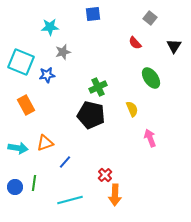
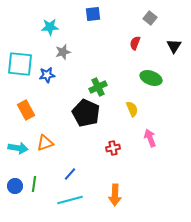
red semicircle: rotated 64 degrees clockwise
cyan square: moved 1 px left, 2 px down; rotated 16 degrees counterclockwise
green ellipse: rotated 35 degrees counterclockwise
orange rectangle: moved 5 px down
black pentagon: moved 5 px left, 2 px up; rotated 12 degrees clockwise
blue line: moved 5 px right, 12 px down
red cross: moved 8 px right, 27 px up; rotated 32 degrees clockwise
green line: moved 1 px down
blue circle: moved 1 px up
